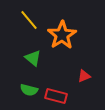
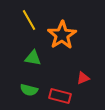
yellow line: rotated 10 degrees clockwise
green triangle: rotated 30 degrees counterclockwise
red triangle: moved 1 px left, 2 px down
red rectangle: moved 4 px right
